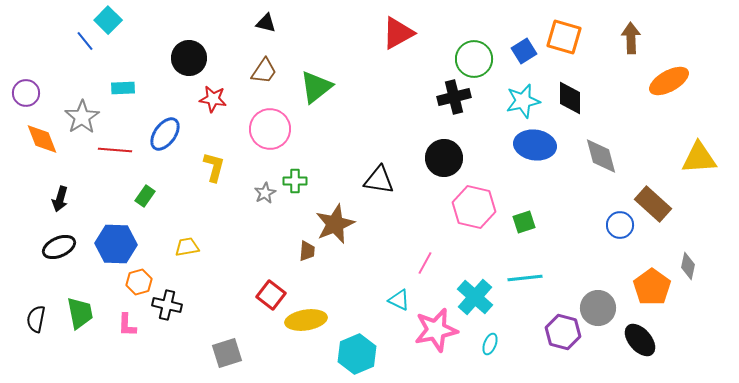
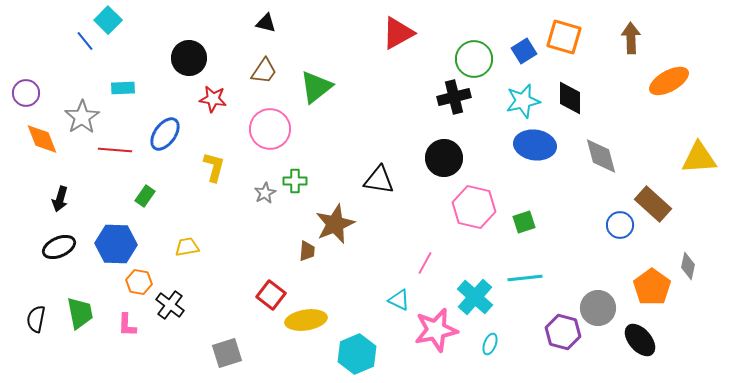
orange hexagon at (139, 282): rotated 25 degrees clockwise
black cross at (167, 305): moved 3 px right; rotated 24 degrees clockwise
